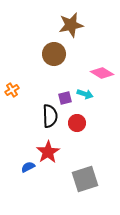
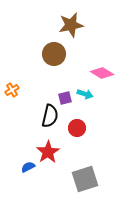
black semicircle: rotated 15 degrees clockwise
red circle: moved 5 px down
